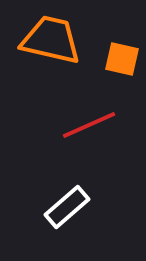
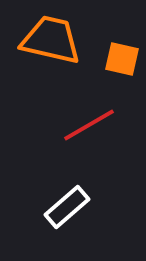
red line: rotated 6 degrees counterclockwise
